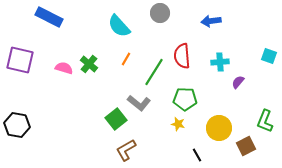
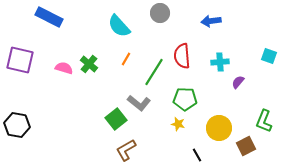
green L-shape: moved 1 px left
